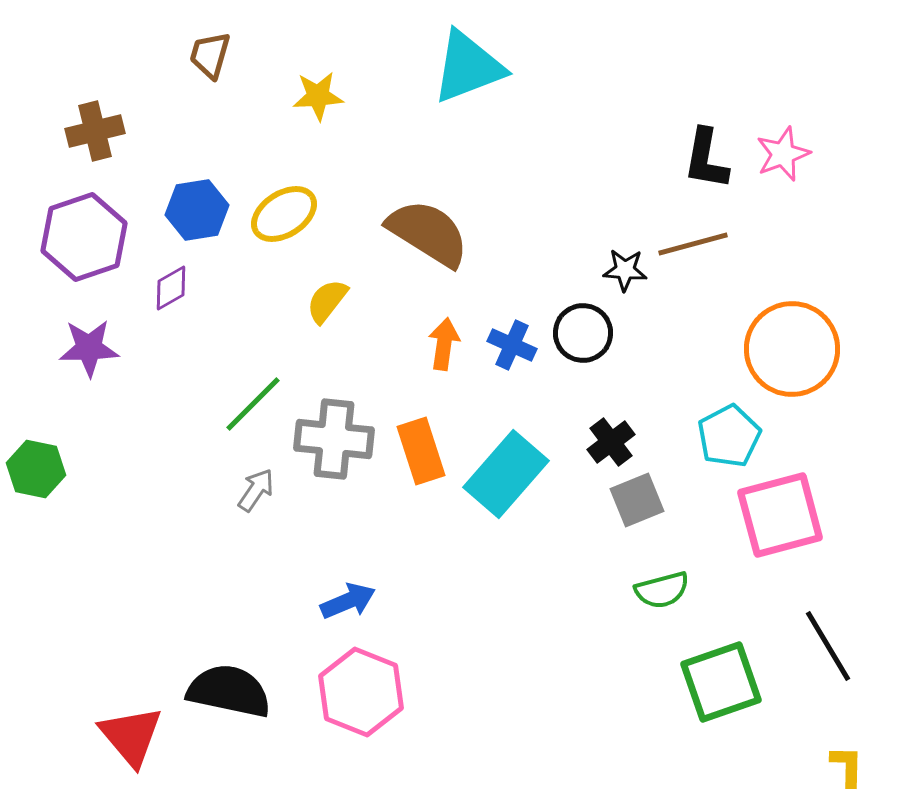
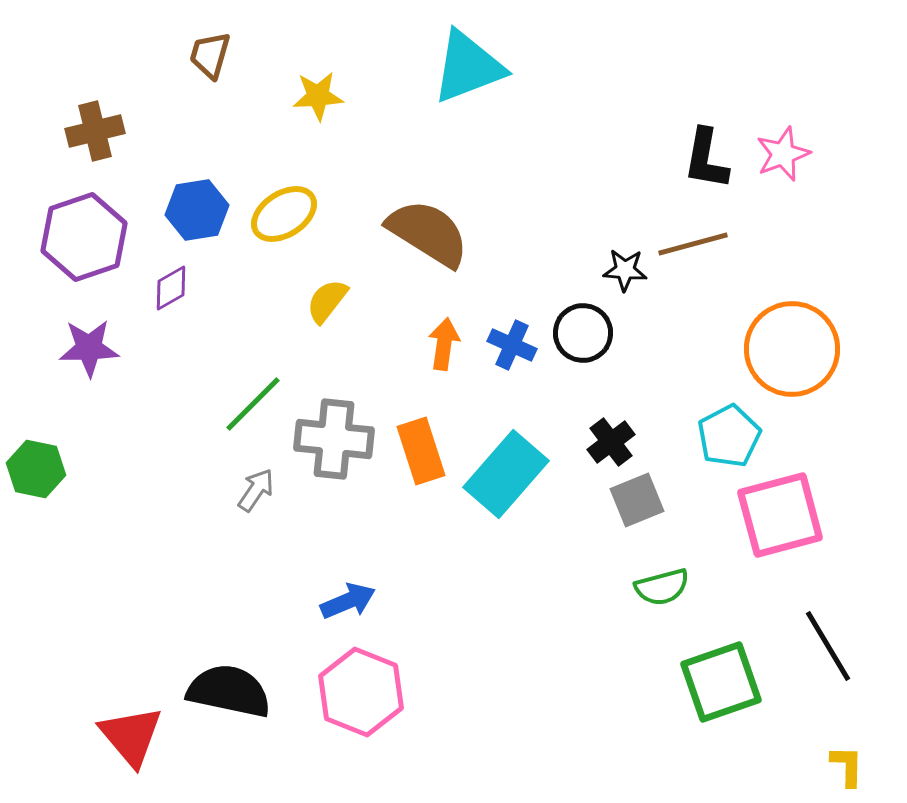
green semicircle: moved 3 px up
